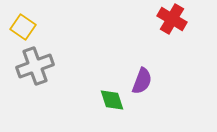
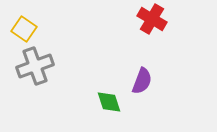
red cross: moved 20 px left
yellow square: moved 1 px right, 2 px down
green diamond: moved 3 px left, 2 px down
